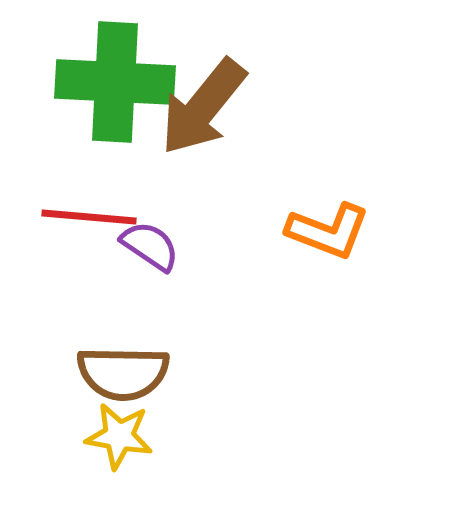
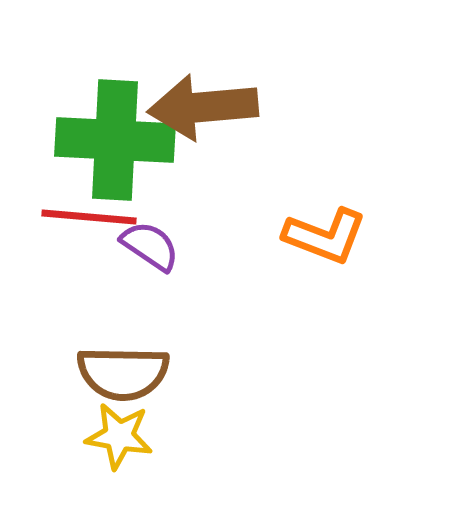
green cross: moved 58 px down
brown arrow: rotated 46 degrees clockwise
orange L-shape: moved 3 px left, 5 px down
